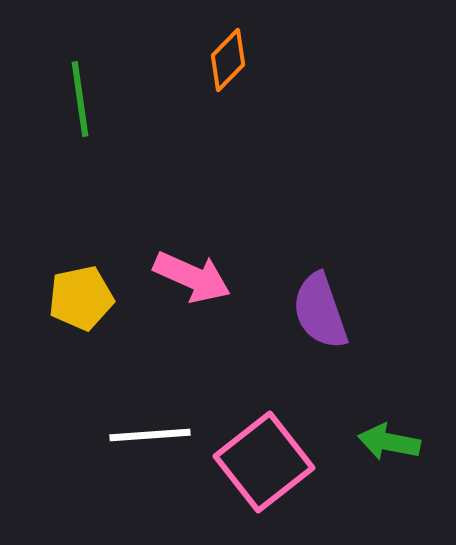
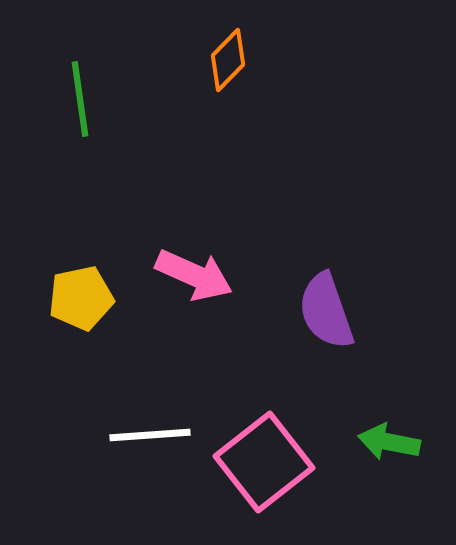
pink arrow: moved 2 px right, 2 px up
purple semicircle: moved 6 px right
